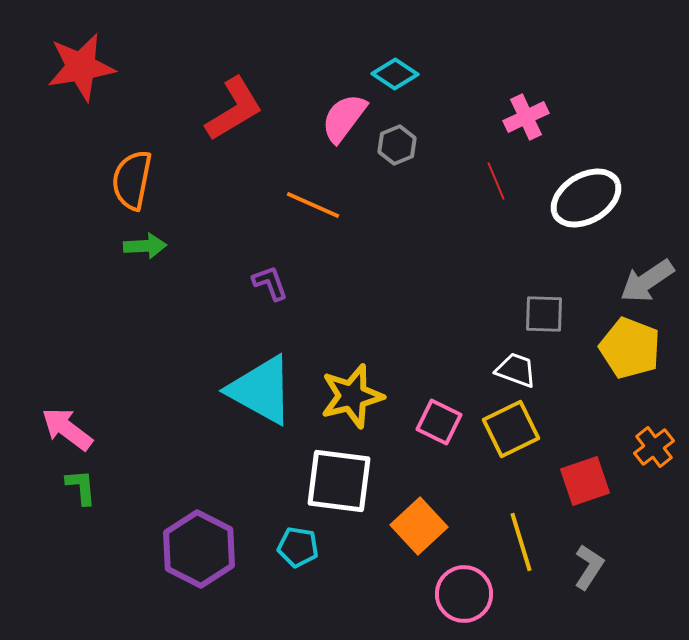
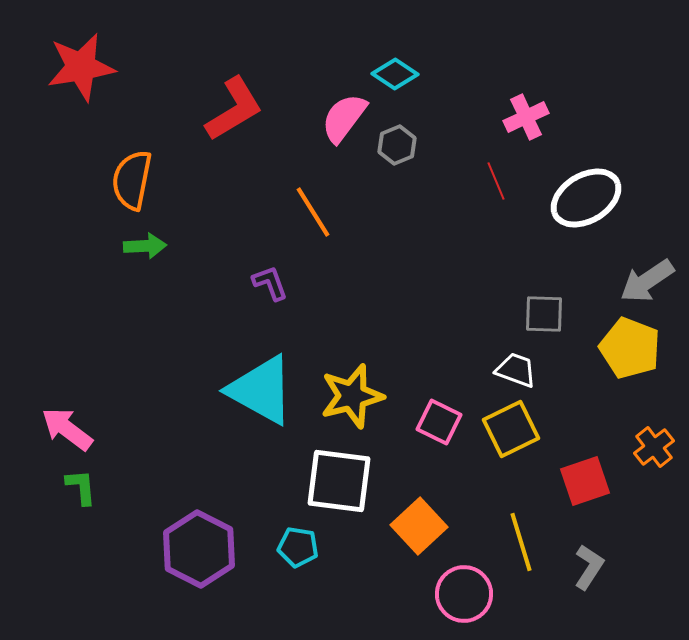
orange line: moved 7 px down; rotated 34 degrees clockwise
